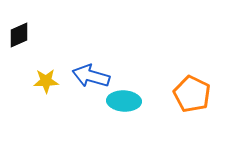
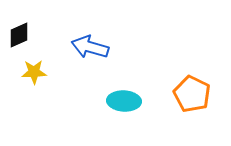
blue arrow: moved 1 px left, 29 px up
yellow star: moved 12 px left, 9 px up
